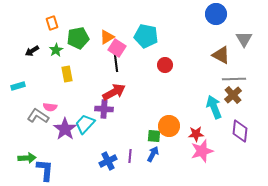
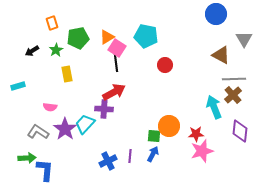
gray L-shape: moved 16 px down
